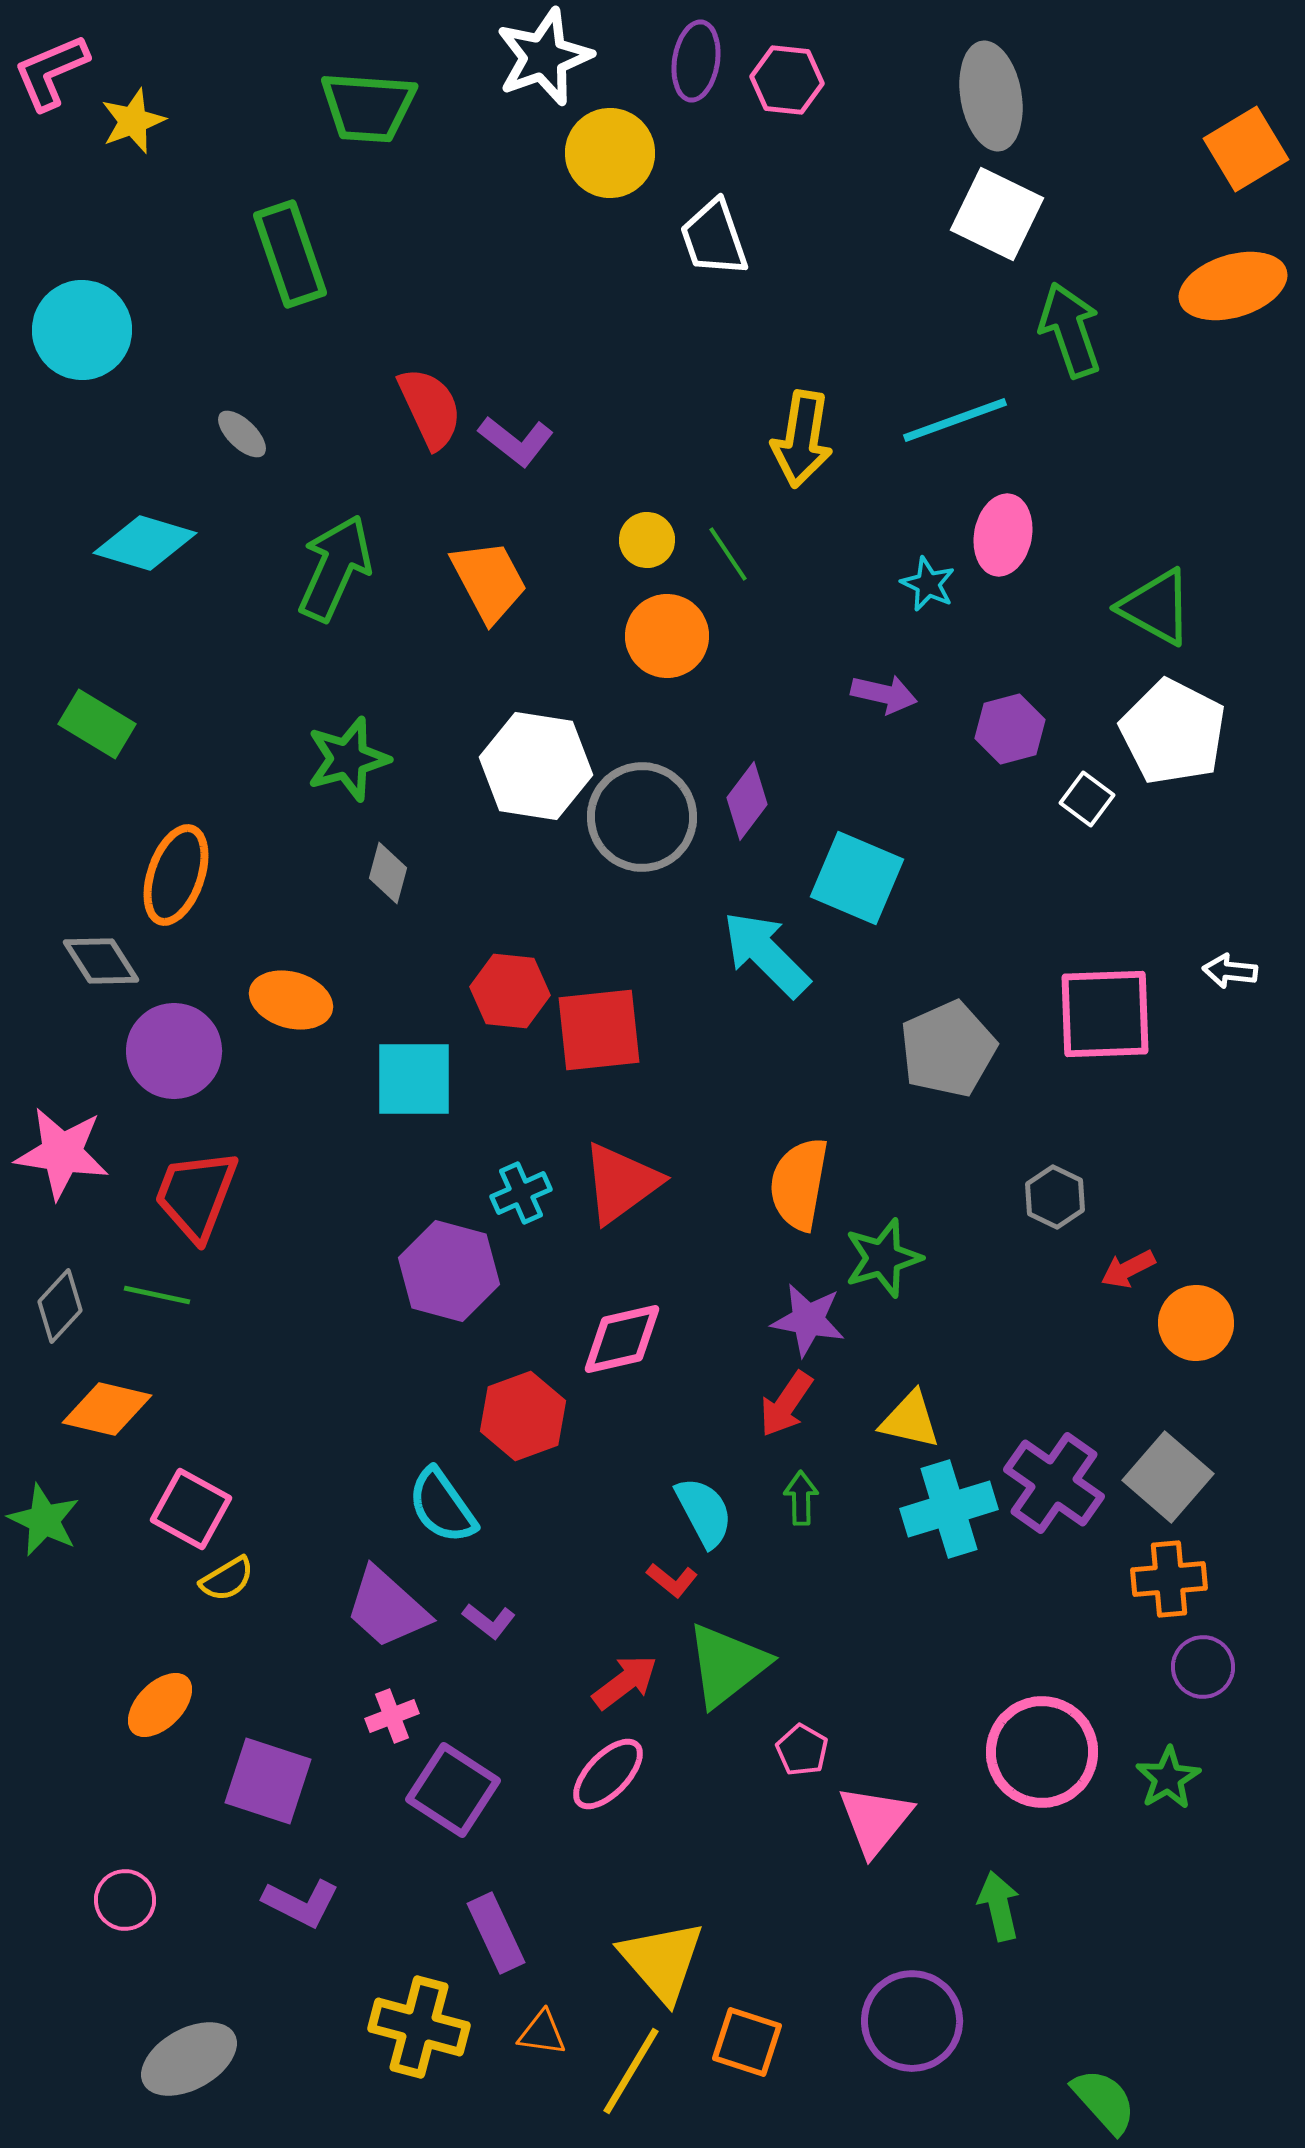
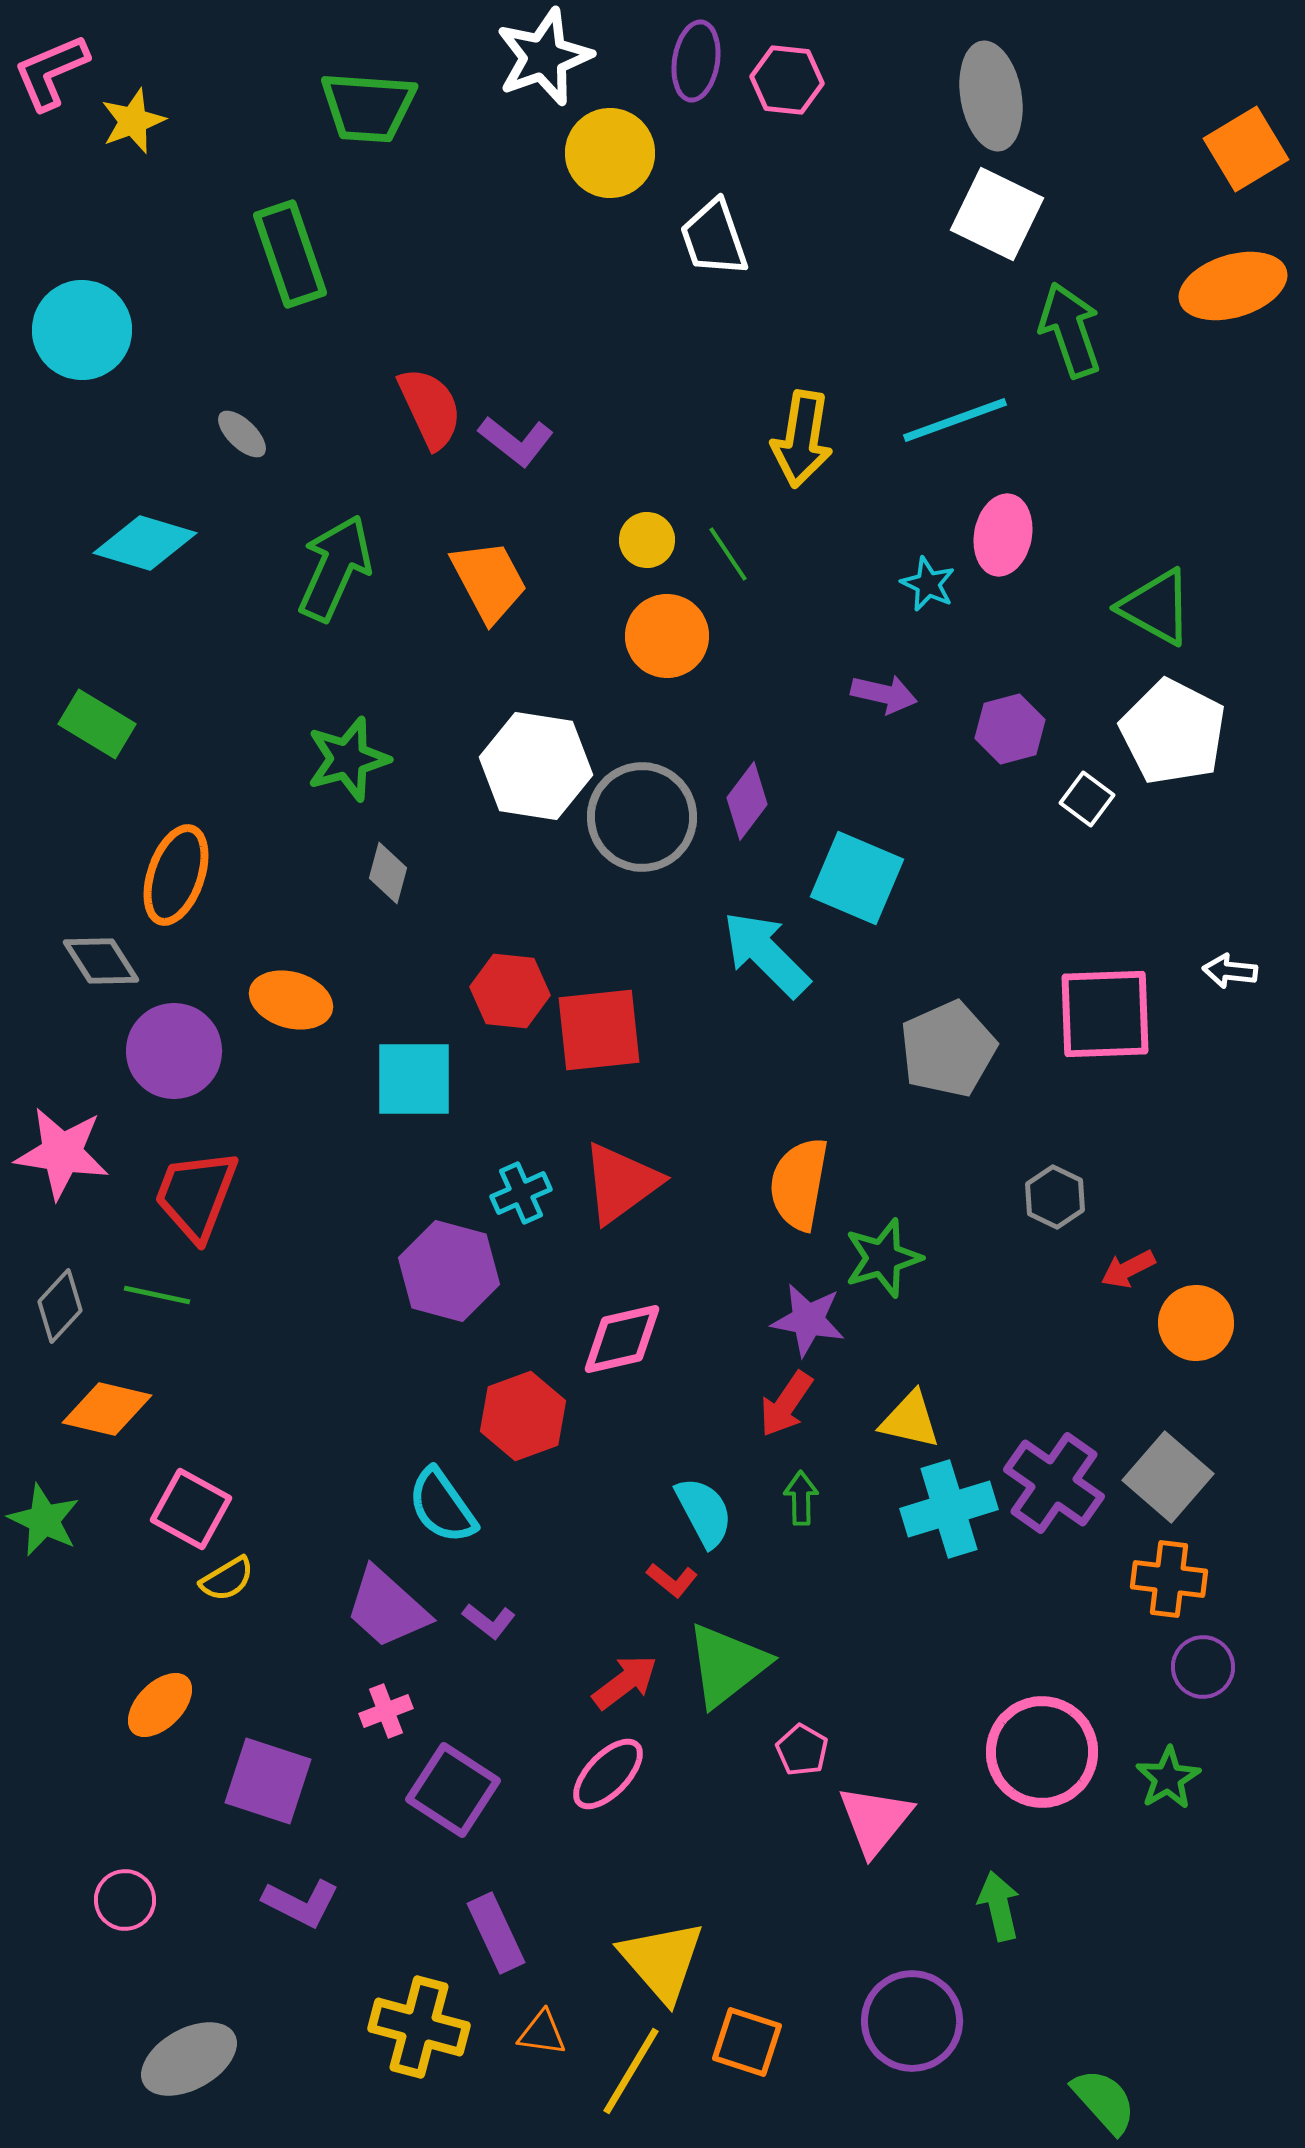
orange cross at (1169, 1579): rotated 12 degrees clockwise
pink cross at (392, 1716): moved 6 px left, 5 px up
